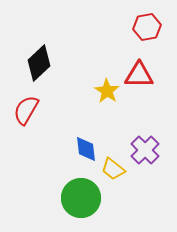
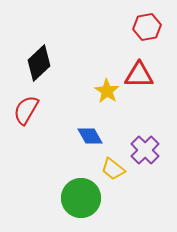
blue diamond: moved 4 px right, 13 px up; rotated 24 degrees counterclockwise
